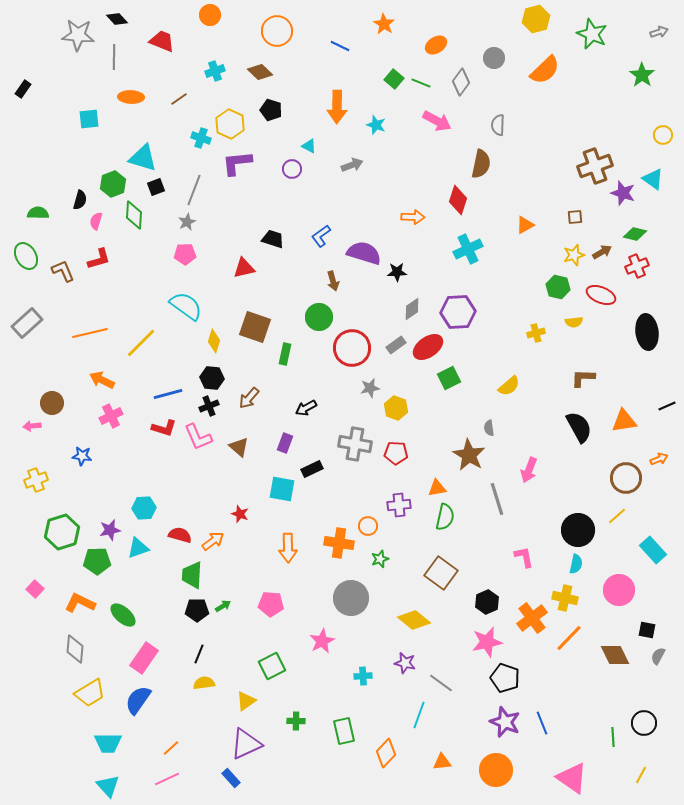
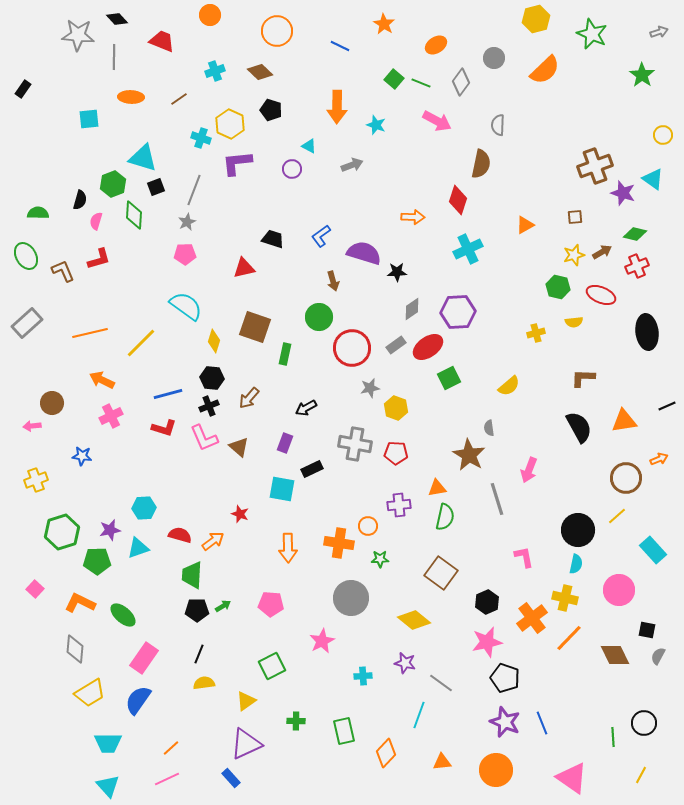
pink L-shape at (198, 437): moved 6 px right, 1 px down
green star at (380, 559): rotated 18 degrees clockwise
